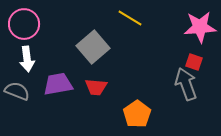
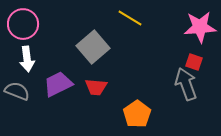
pink circle: moved 1 px left
purple trapezoid: rotated 16 degrees counterclockwise
